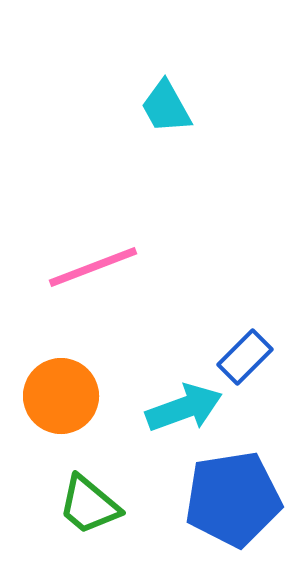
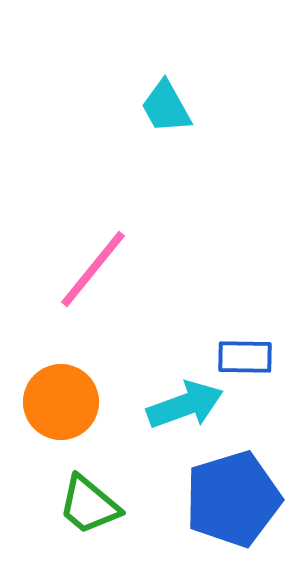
pink line: moved 2 px down; rotated 30 degrees counterclockwise
blue rectangle: rotated 46 degrees clockwise
orange circle: moved 6 px down
cyan arrow: moved 1 px right, 3 px up
blue pentagon: rotated 8 degrees counterclockwise
